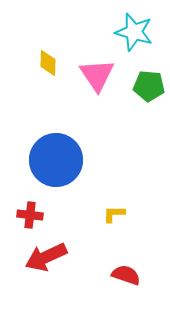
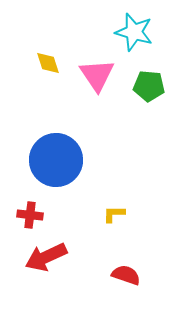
yellow diamond: rotated 20 degrees counterclockwise
